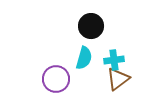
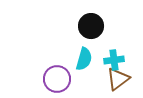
cyan semicircle: moved 1 px down
purple circle: moved 1 px right
